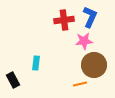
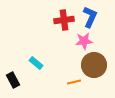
cyan rectangle: rotated 56 degrees counterclockwise
orange line: moved 6 px left, 2 px up
